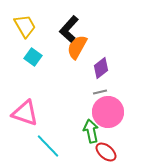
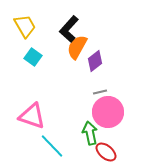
purple diamond: moved 6 px left, 7 px up
pink triangle: moved 7 px right, 3 px down
green arrow: moved 1 px left, 2 px down
cyan line: moved 4 px right
